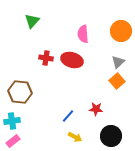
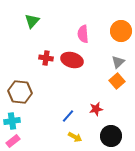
red star: rotated 16 degrees counterclockwise
